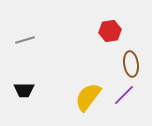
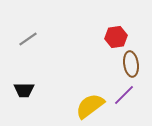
red hexagon: moved 6 px right, 6 px down
gray line: moved 3 px right, 1 px up; rotated 18 degrees counterclockwise
yellow semicircle: moved 2 px right, 9 px down; rotated 16 degrees clockwise
